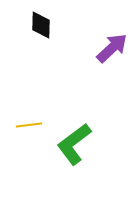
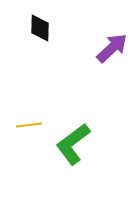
black diamond: moved 1 px left, 3 px down
green L-shape: moved 1 px left
